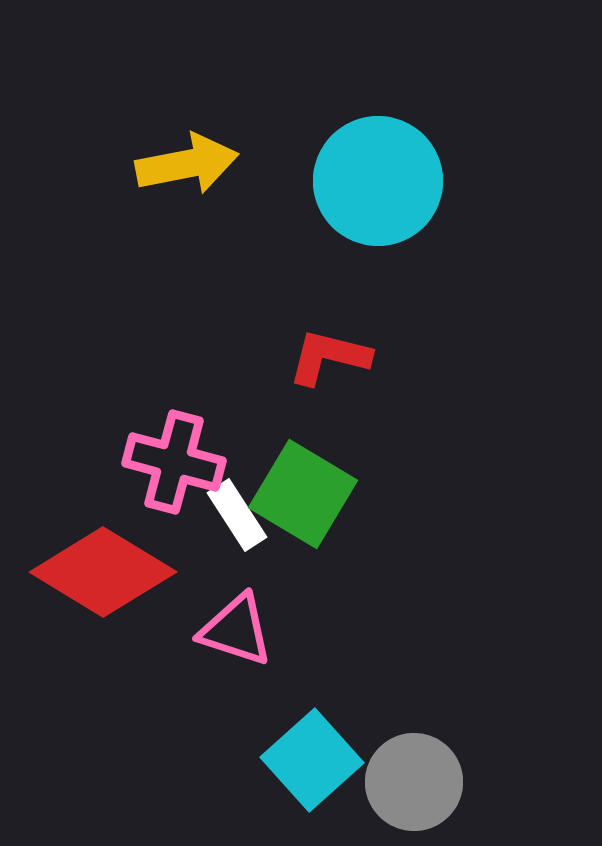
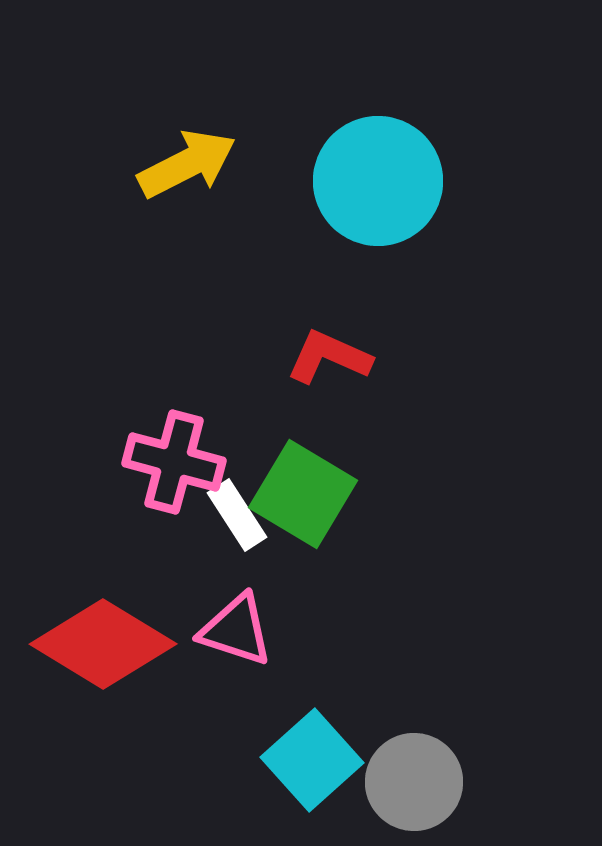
yellow arrow: rotated 16 degrees counterclockwise
red L-shape: rotated 10 degrees clockwise
red diamond: moved 72 px down
